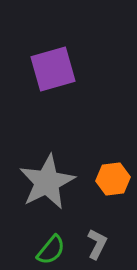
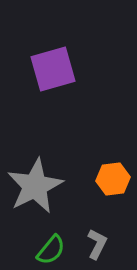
gray star: moved 12 px left, 4 px down
